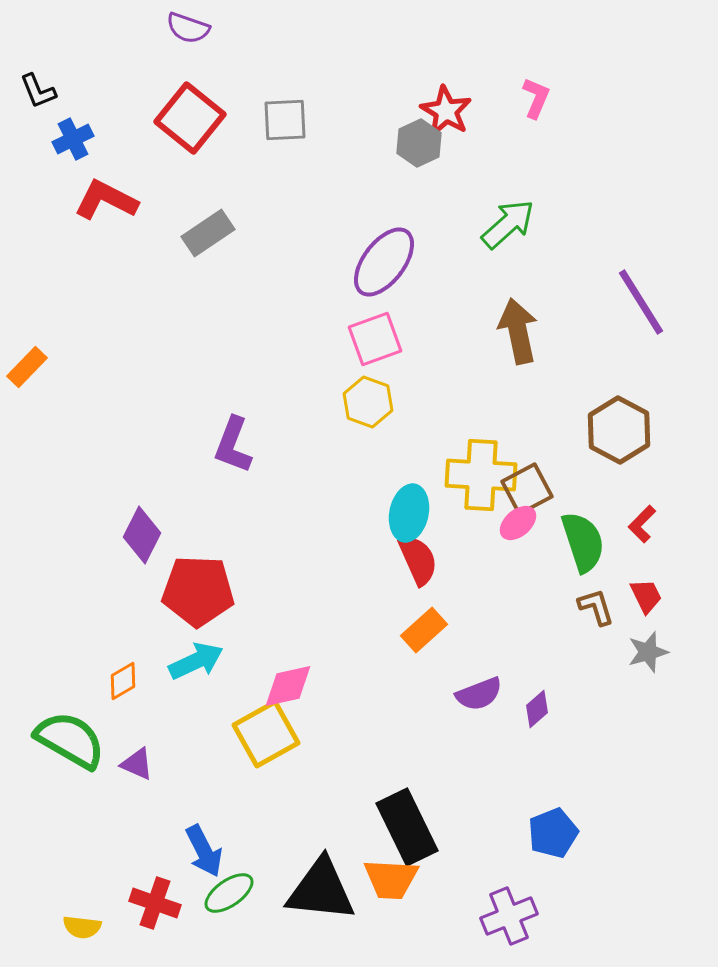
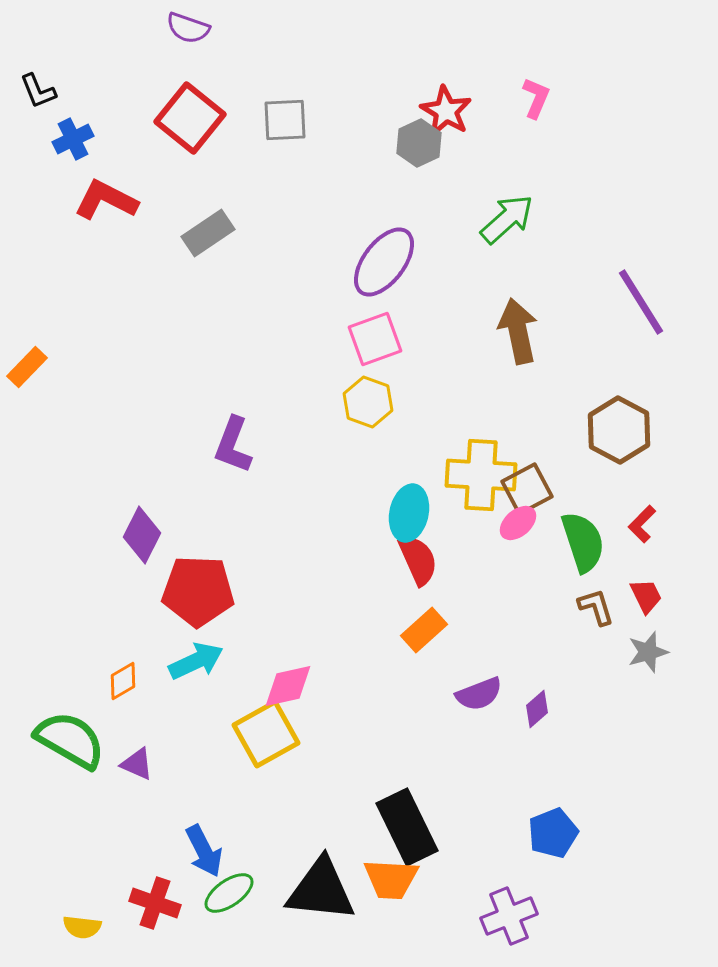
green arrow at (508, 224): moved 1 px left, 5 px up
